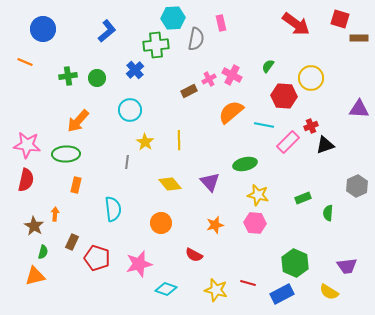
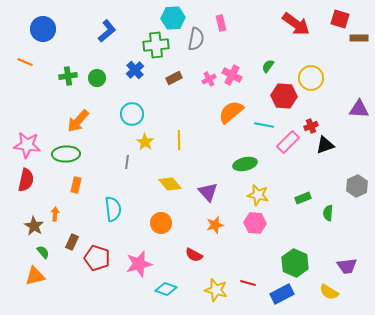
brown rectangle at (189, 91): moved 15 px left, 13 px up
cyan circle at (130, 110): moved 2 px right, 4 px down
purple triangle at (210, 182): moved 2 px left, 10 px down
green semicircle at (43, 252): rotated 56 degrees counterclockwise
